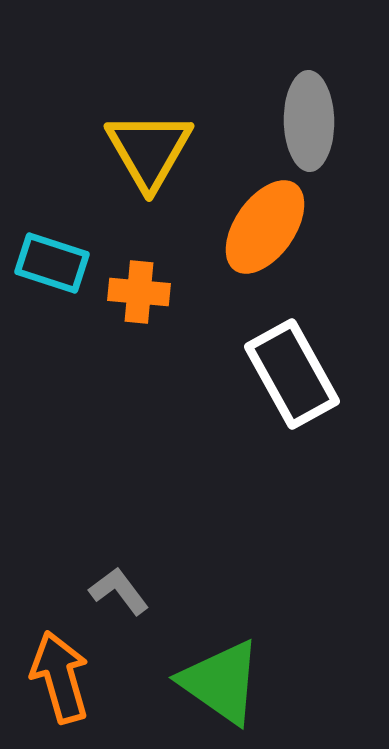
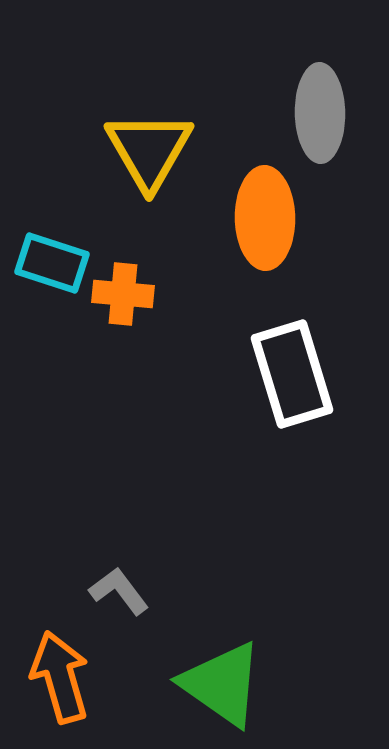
gray ellipse: moved 11 px right, 8 px up
orange ellipse: moved 9 px up; rotated 36 degrees counterclockwise
orange cross: moved 16 px left, 2 px down
white rectangle: rotated 12 degrees clockwise
green triangle: moved 1 px right, 2 px down
